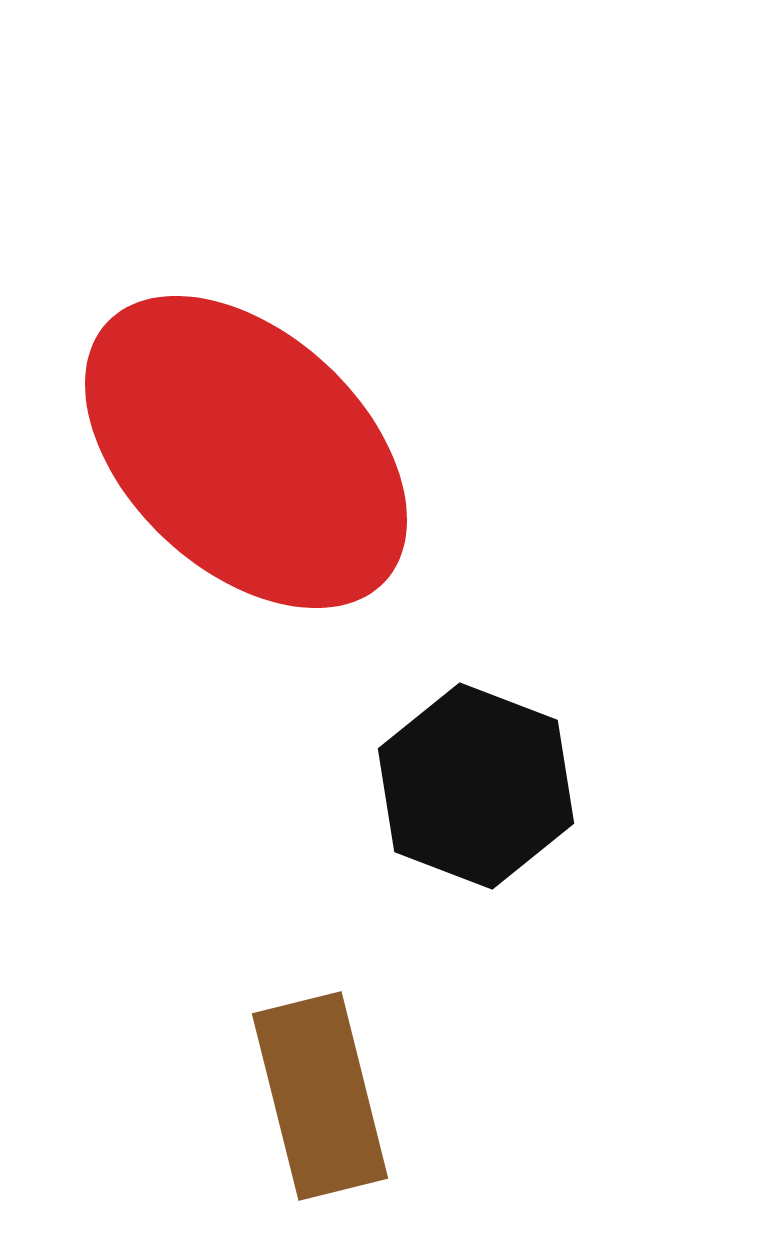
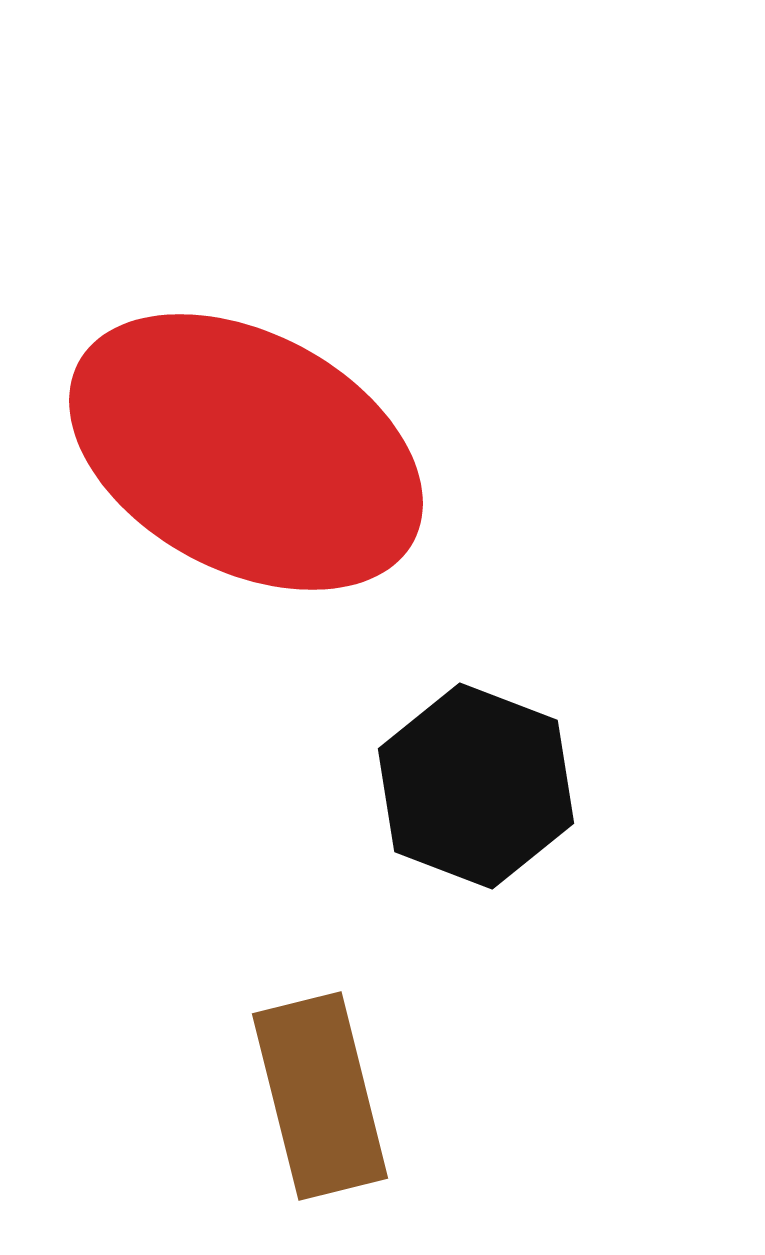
red ellipse: rotated 15 degrees counterclockwise
